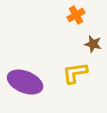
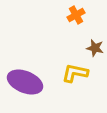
brown star: moved 2 px right, 4 px down
yellow L-shape: rotated 20 degrees clockwise
